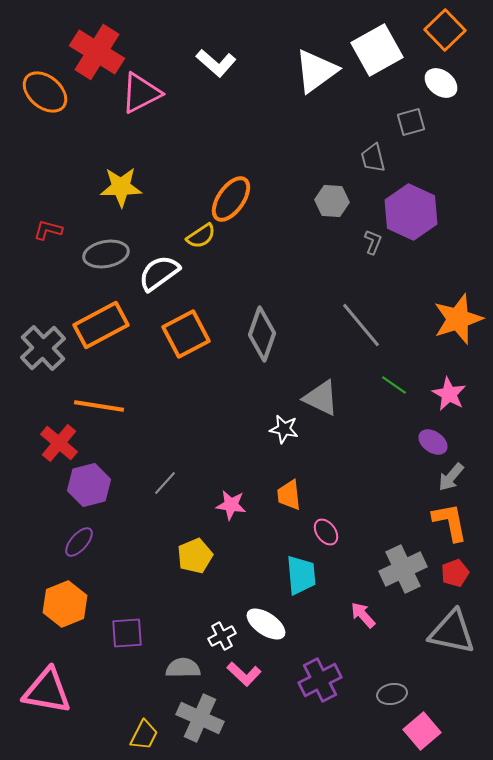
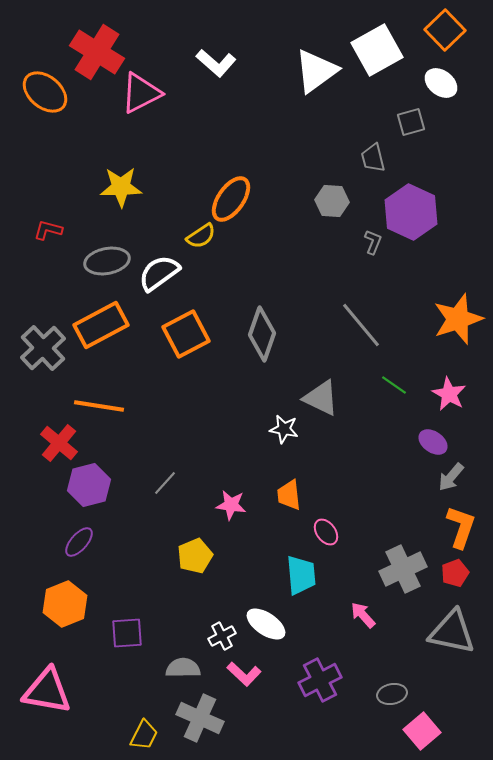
gray ellipse at (106, 254): moved 1 px right, 7 px down
orange L-shape at (450, 522): moved 11 px right, 5 px down; rotated 30 degrees clockwise
